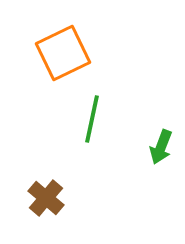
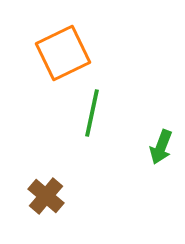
green line: moved 6 px up
brown cross: moved 2 px up
